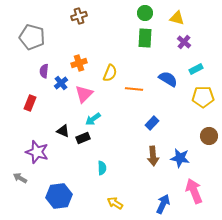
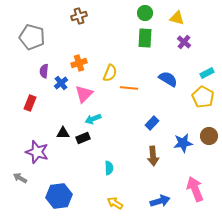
cyan rectangle: moved 11 px right, 4 px down
orange line: moved 5 px left, 1 px up
yellow pentagon: rotated 30 degrees clockwise
cyan arrow: rotated 14 degrees clockwise
black triangle: moved 2 px down; rotated 24 degrees counterclockwise
blue star: moved 3 px right, 15 px up; rotated 18 degrees counterclockwise
cyan semicircle: moved 7 px right
pink arrow: moved 1 px right, 2 px up
blue arrow: moved 3 px left, 3 px up; rotated 48 degrees clockwise
